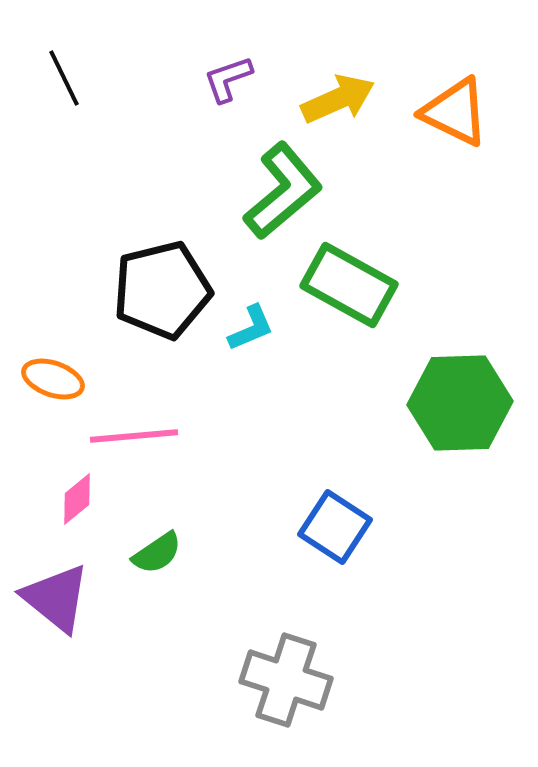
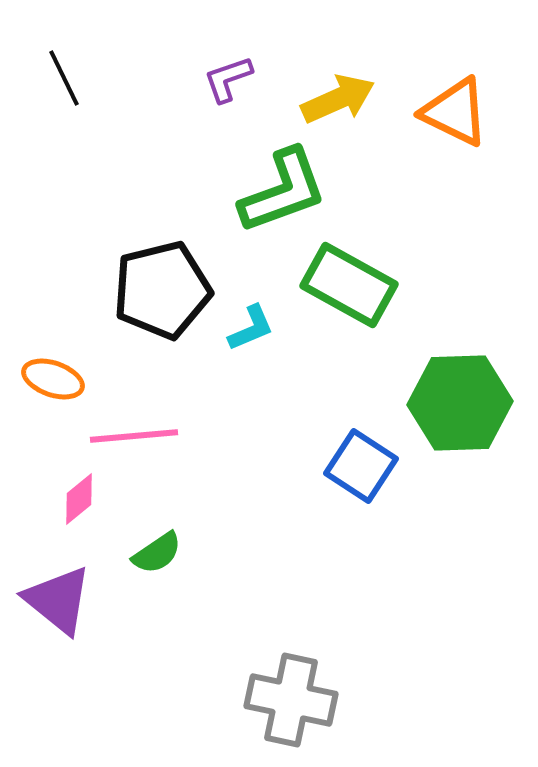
green L-shape: rotated 20 degrees clockwise
pink diamond: moved 2 px right
blue square: moved 26 px right, 61 px up
purple triangle: moved 2 px right, 2 px down
gray cross: moved 5 px right, 20 px down; rotated 6 degrees counterclockwise
